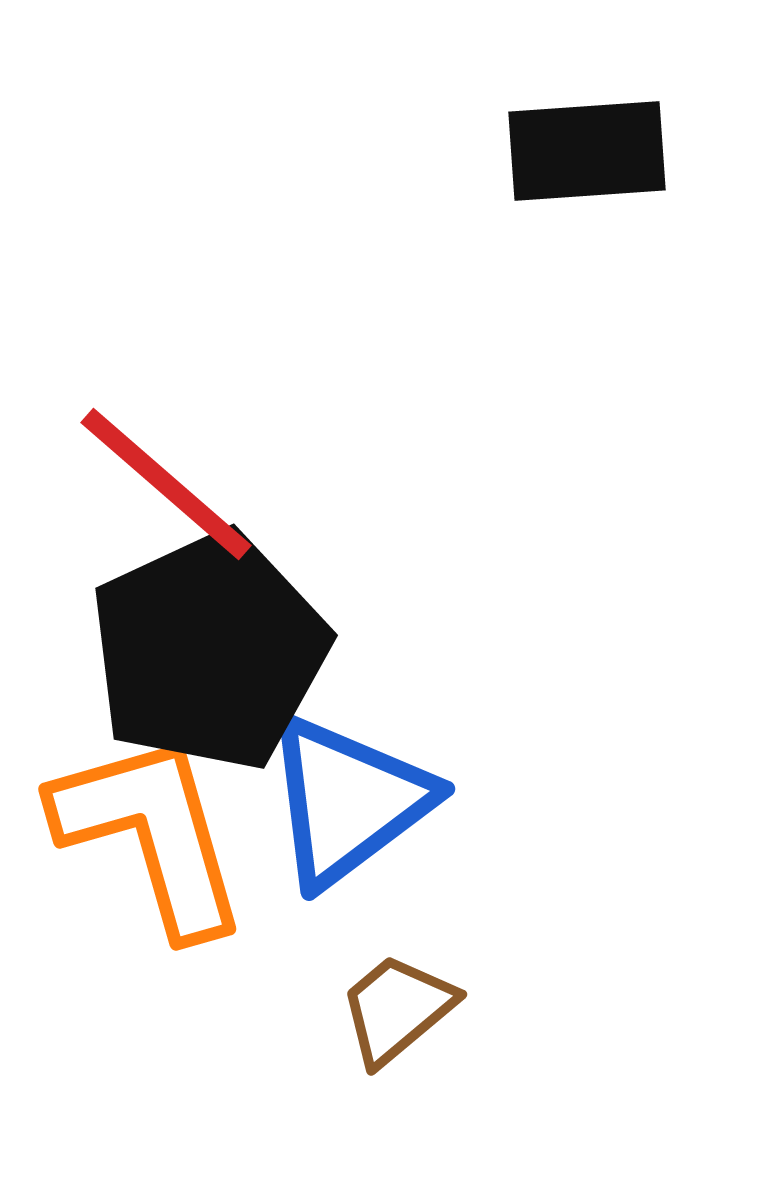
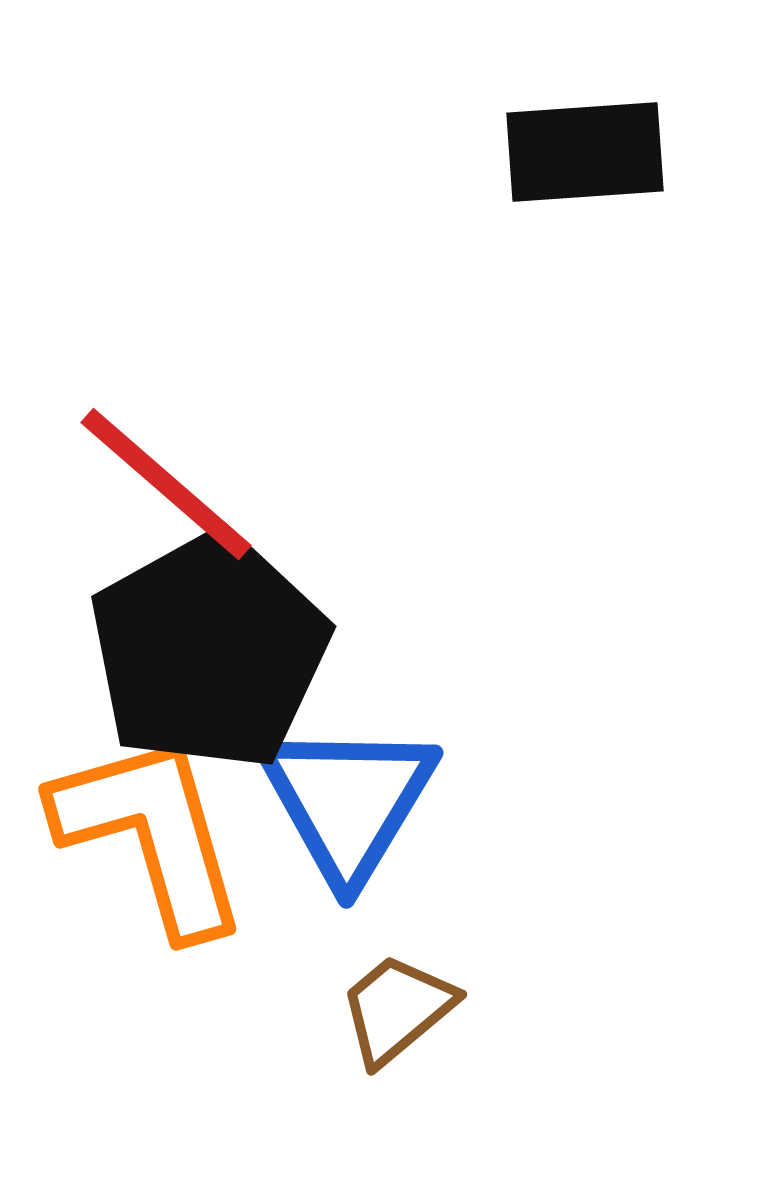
black rectangle: moved 2 px left, 1 px down
black pentagon: rotated 4 degrees counterclockwise
blue triangle: rotated 22 degrees counterclockwise
